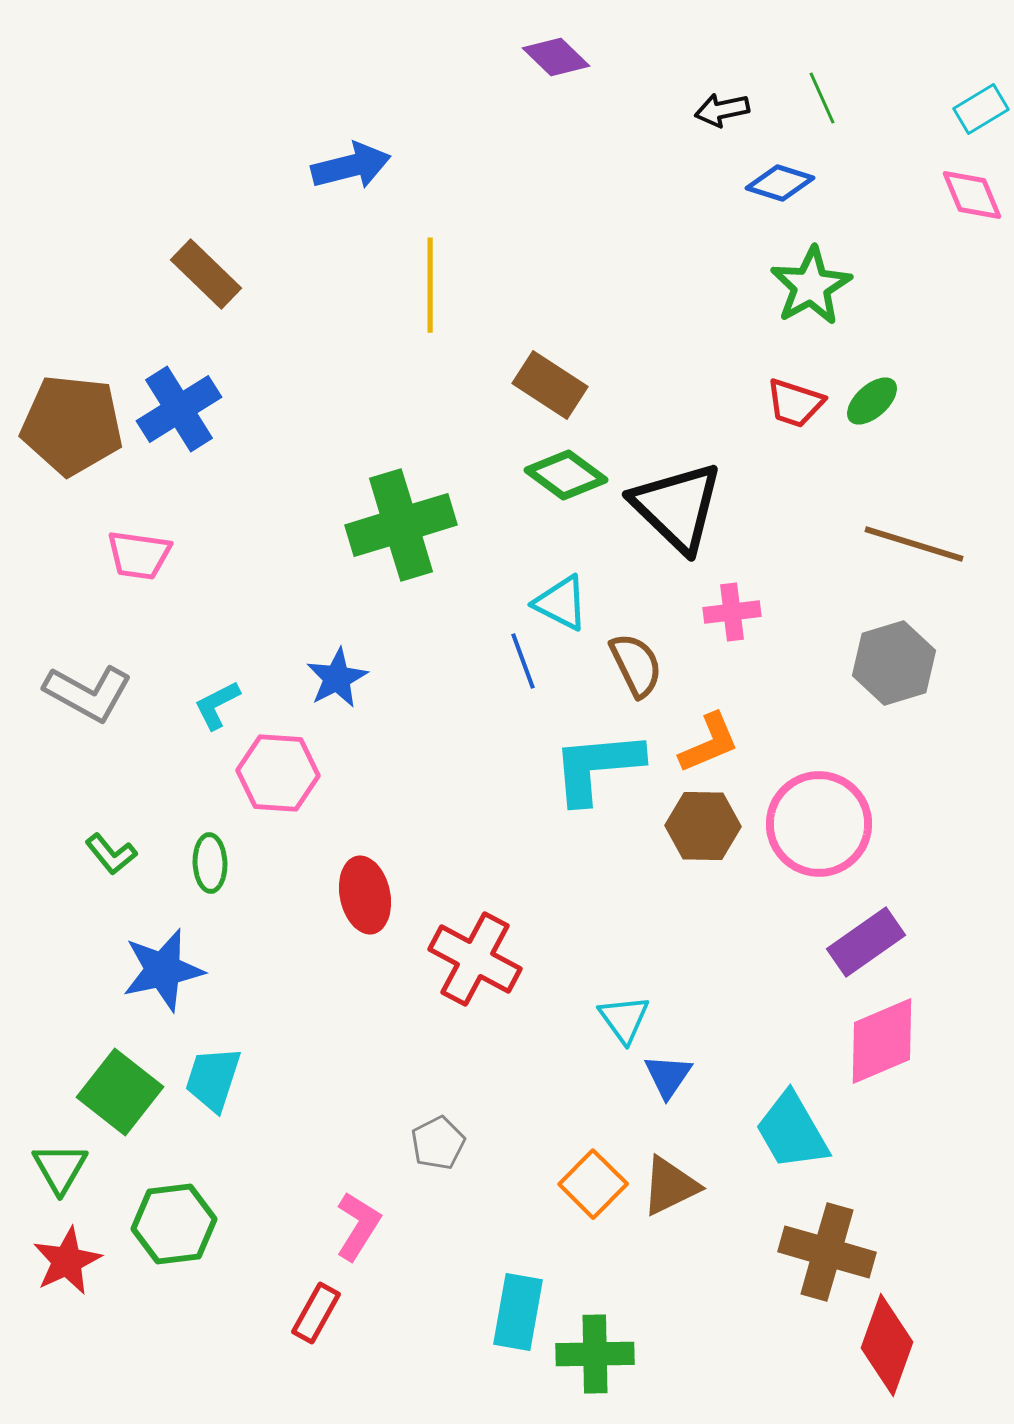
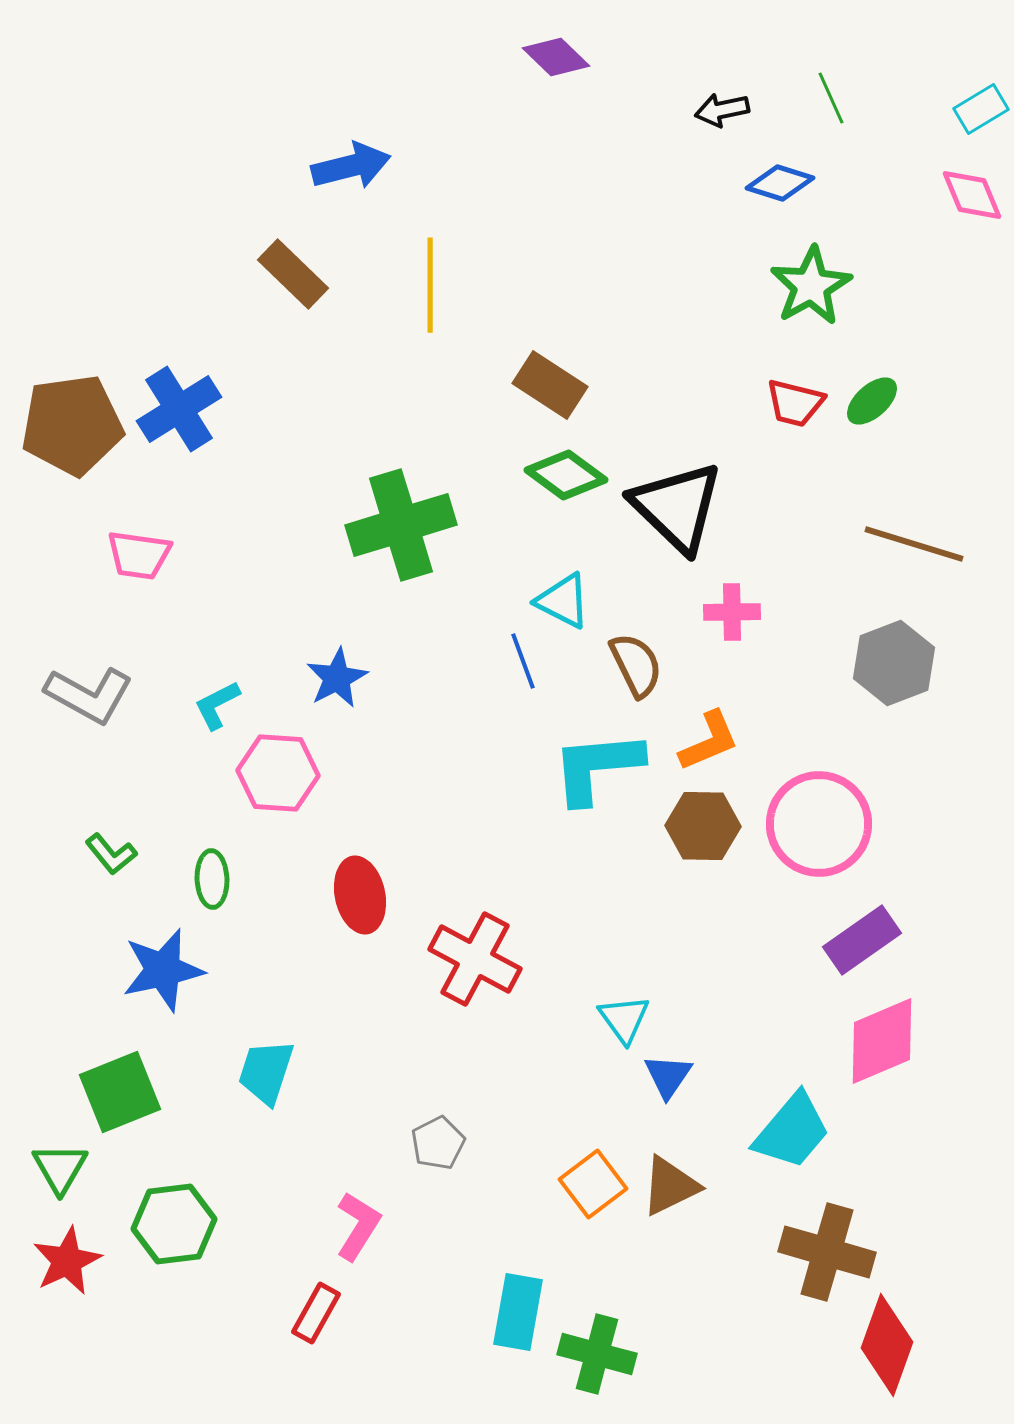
green line at (822, 98): moved 9 px right
brown rectangle at (206, 274): moved 87 px right
red trapezoid at (795, 403): rotated 4 degrees counterclockwise
brown pentagon at (72, 425): rotated 14 degrees counterclockwise
cyan triangle at (561, 603): moved 2 px right, 2 px up
pink cross at (732, 612): rotated 6 degrees clockwise
gray hexagon at (894, 663): rotated 4 degrees counterclockwise
gray L-shape at (88, 693): moved 1 px right, 2 px down
orange L-shape at (709, 743): moved 2 px up
green ellipse at (210, 863): moved 2 px right, 16 px down
red ellipse at (365, 895): moved 5 px left
purple rectangle at (866, 942): moved 4 px left, 2 px up
cyan trapezoid at (213, 1079): moved 53 px right, 7 px up
green square at (120, 1092): rotated 30 degrees clockwise
cyan trapezoid at (792, 1131): rotated 110 degrees counterclockwise
orange square at (593, 1184): rotated 8 degrees clockwise
green cross at (595, 1354): moved 2 px right; rotated 16 degrees clockwise
